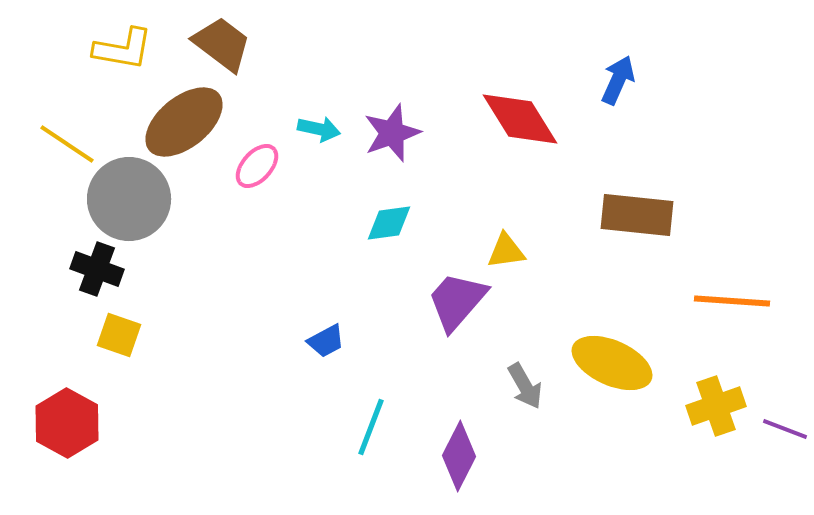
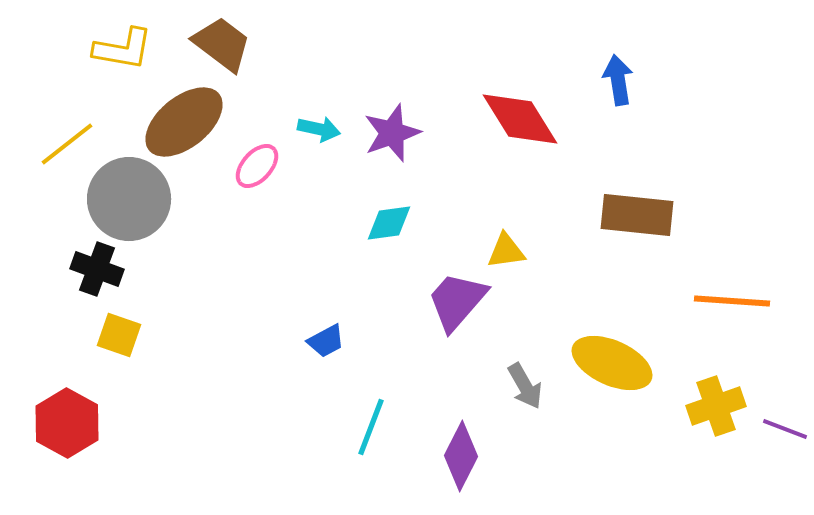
blue arrow: rotated 33 degrees counterclockwise
yellow line: rotated 72 degrees counterclockwise
purple diamond: moved 2 px right
